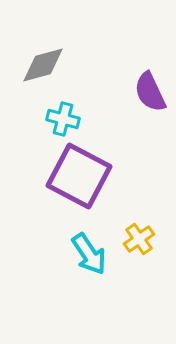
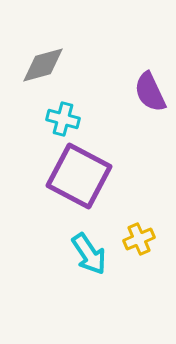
yellow cross: rotated 12 degrees clockwise
